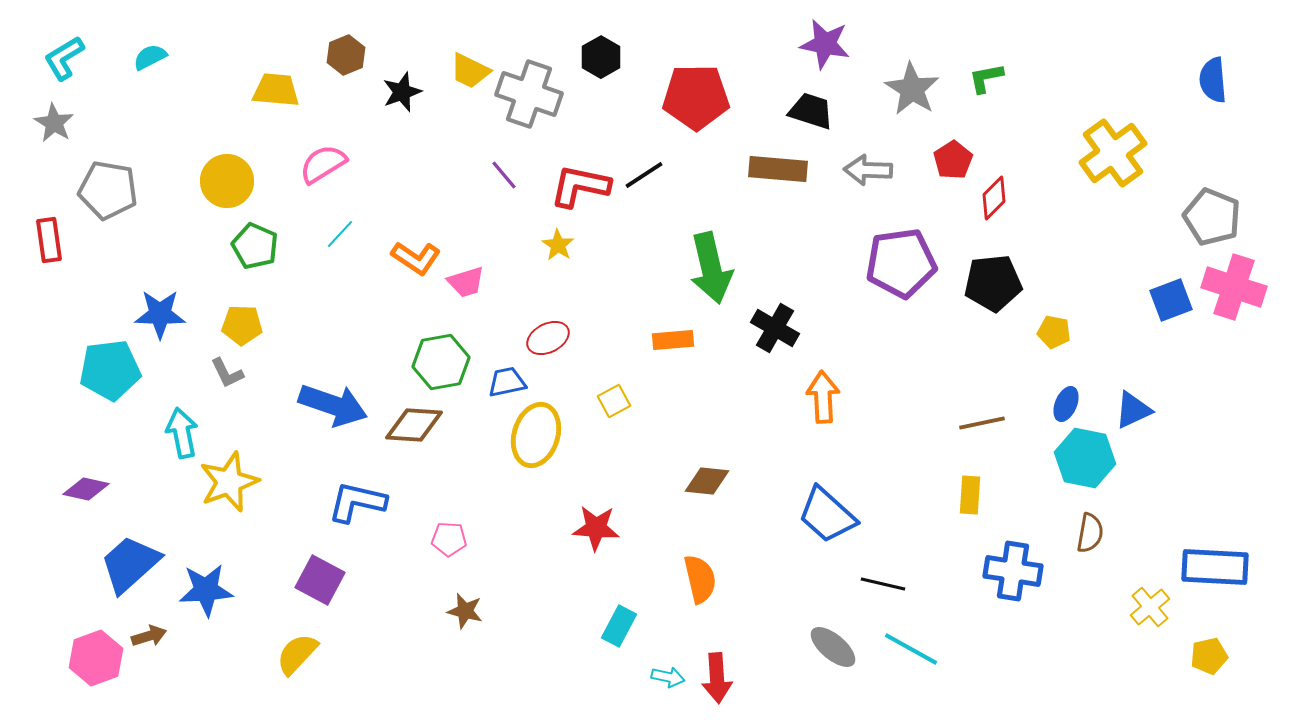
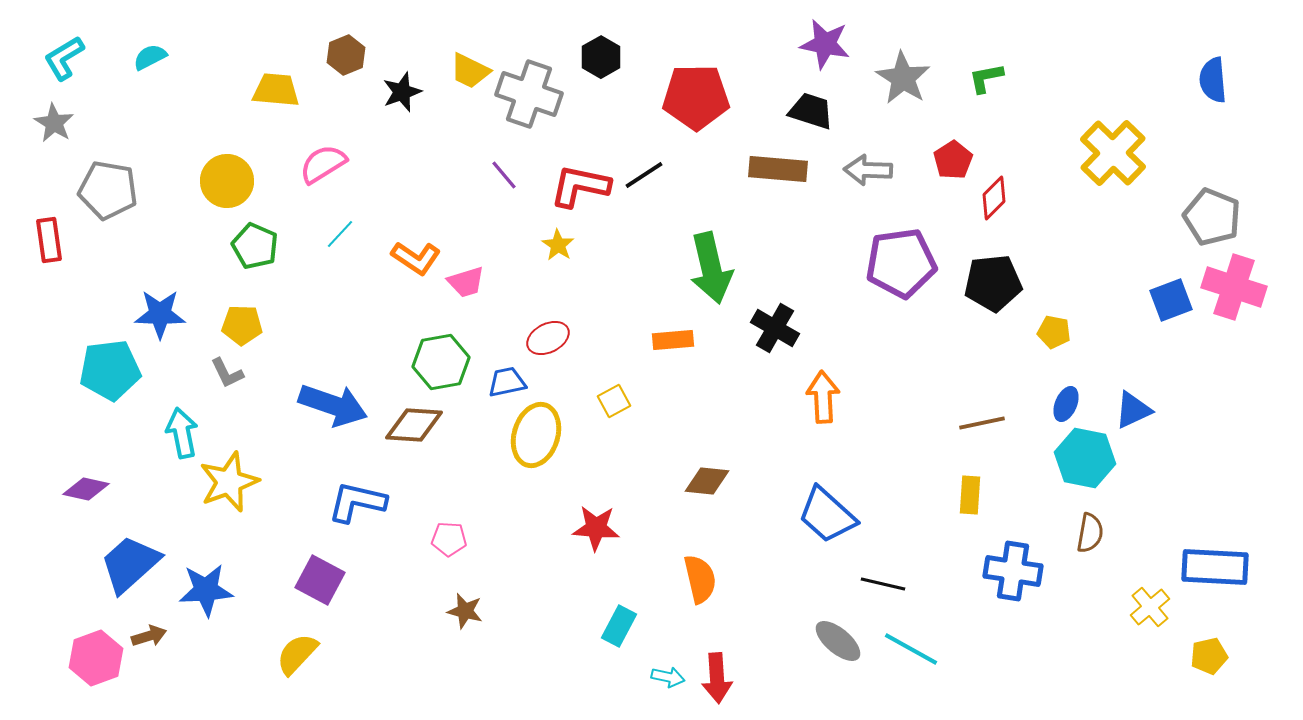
gray star at (912, 89): moved 9 px left, 11 px up
yellow cross at (1113, 153): rotated 10 degrees counterclockwise
gray ellipse at (833, 647): moved 5 px right, 6 px up
